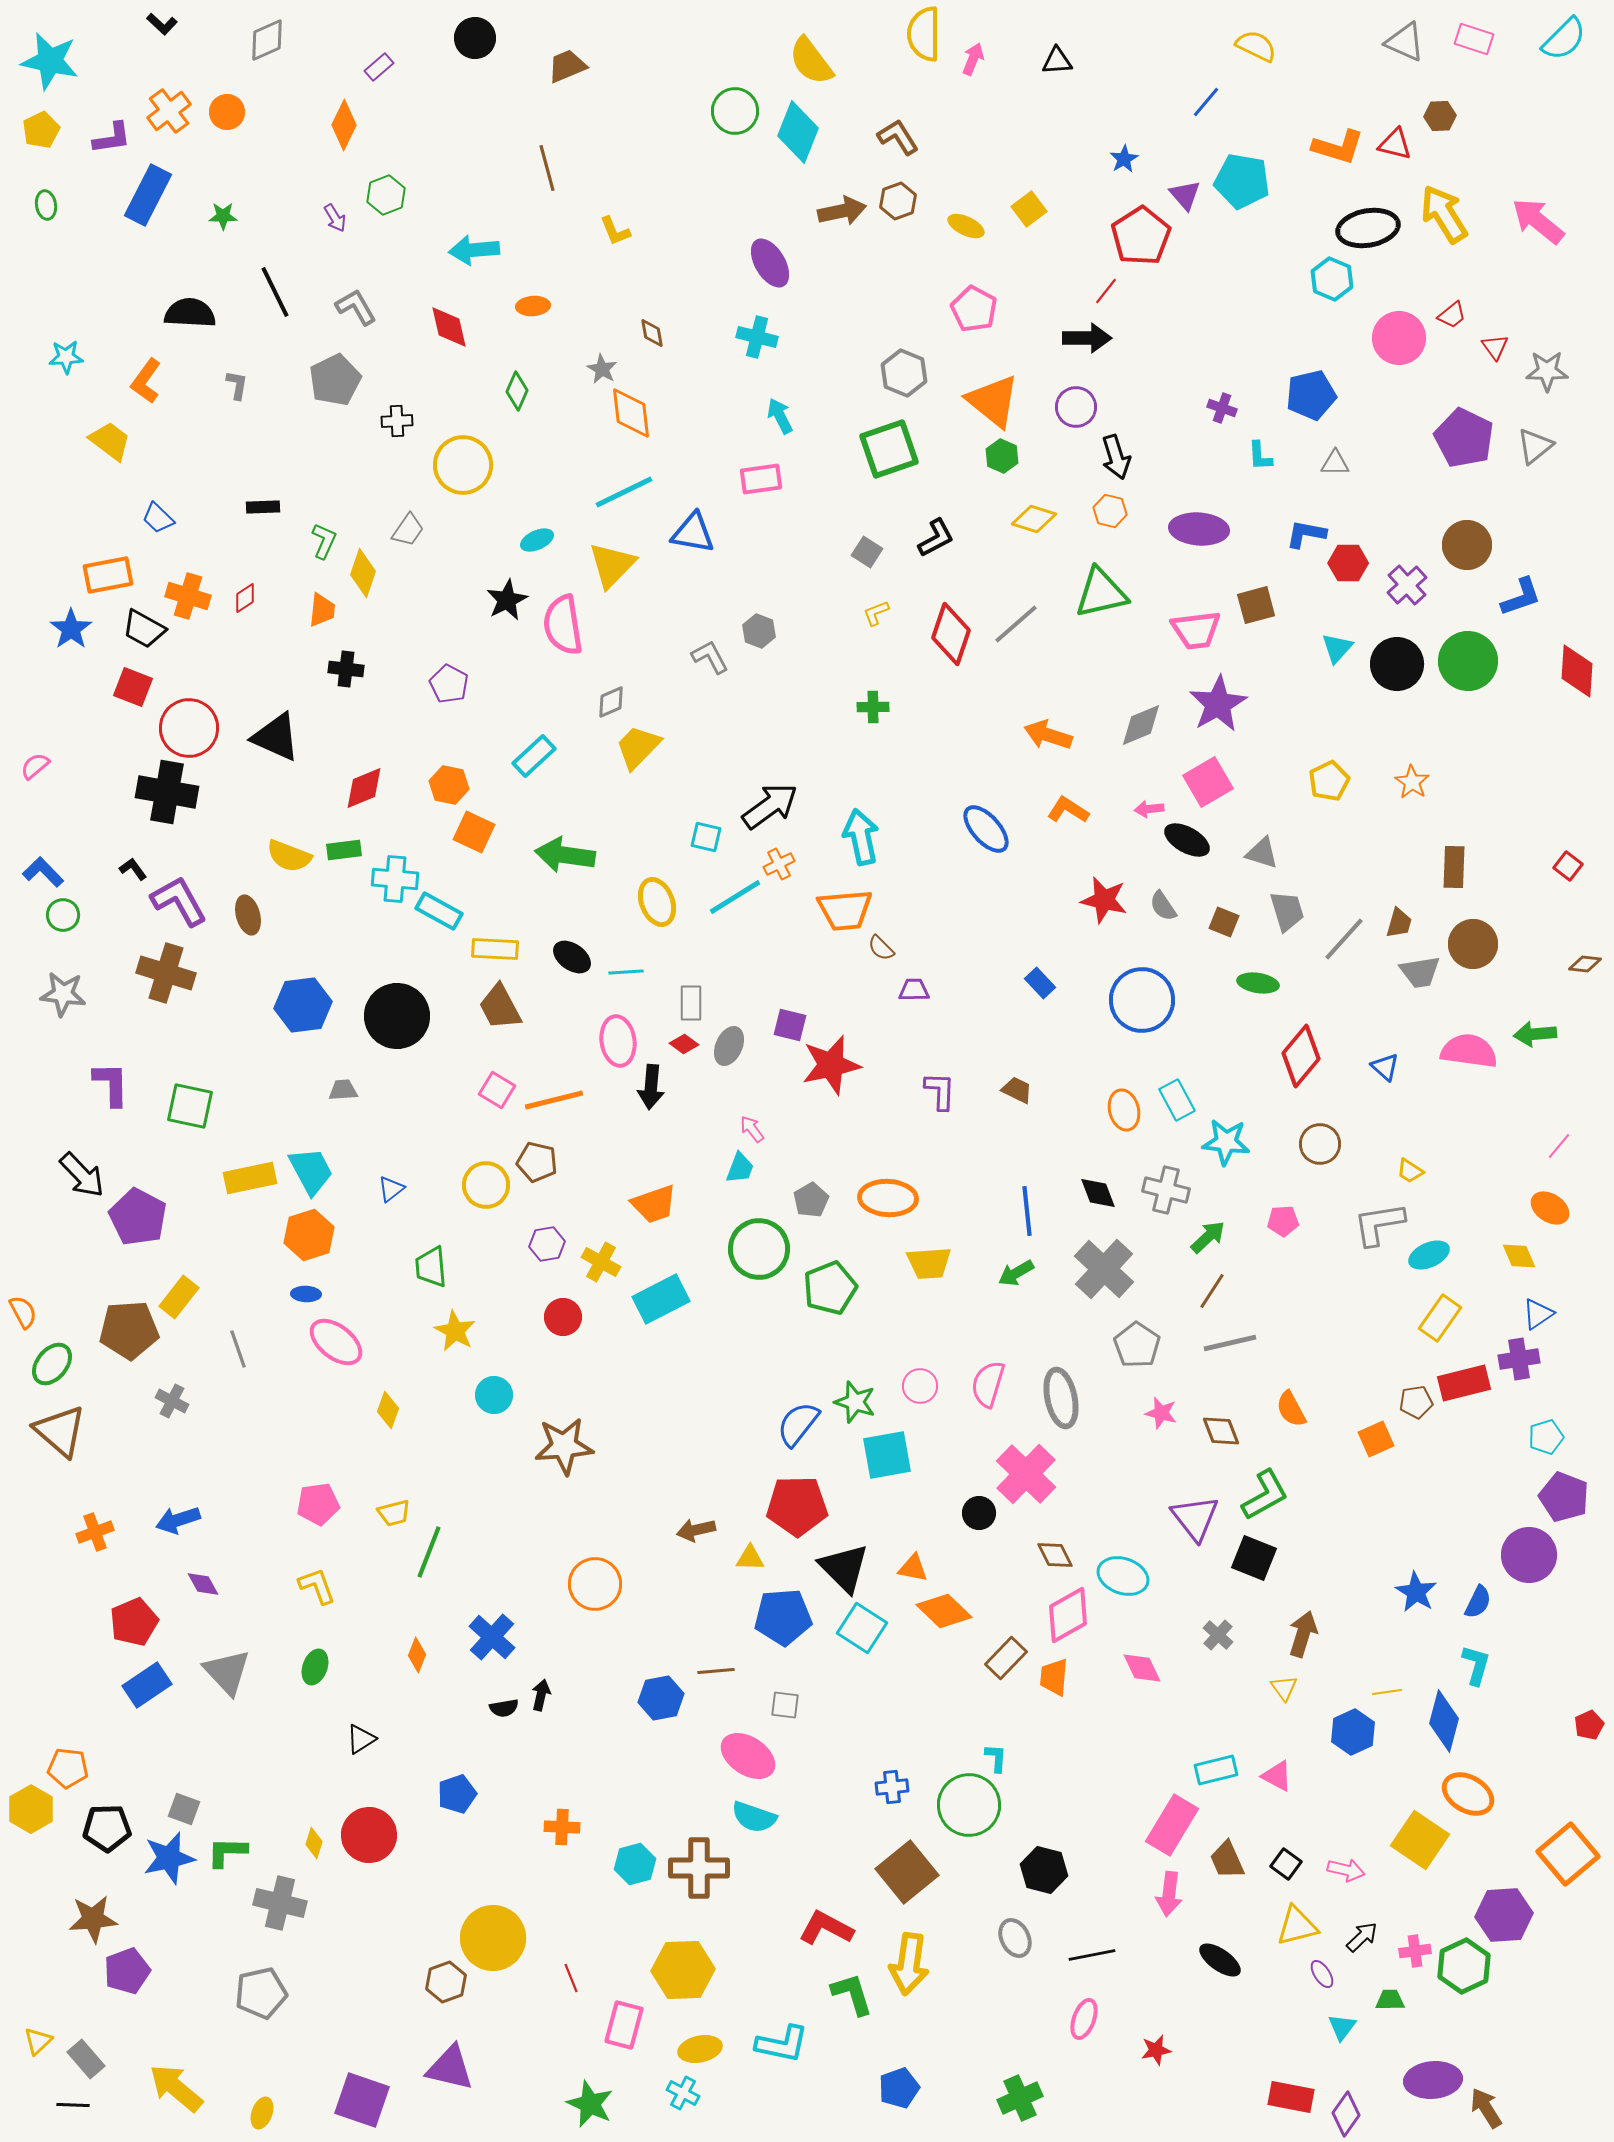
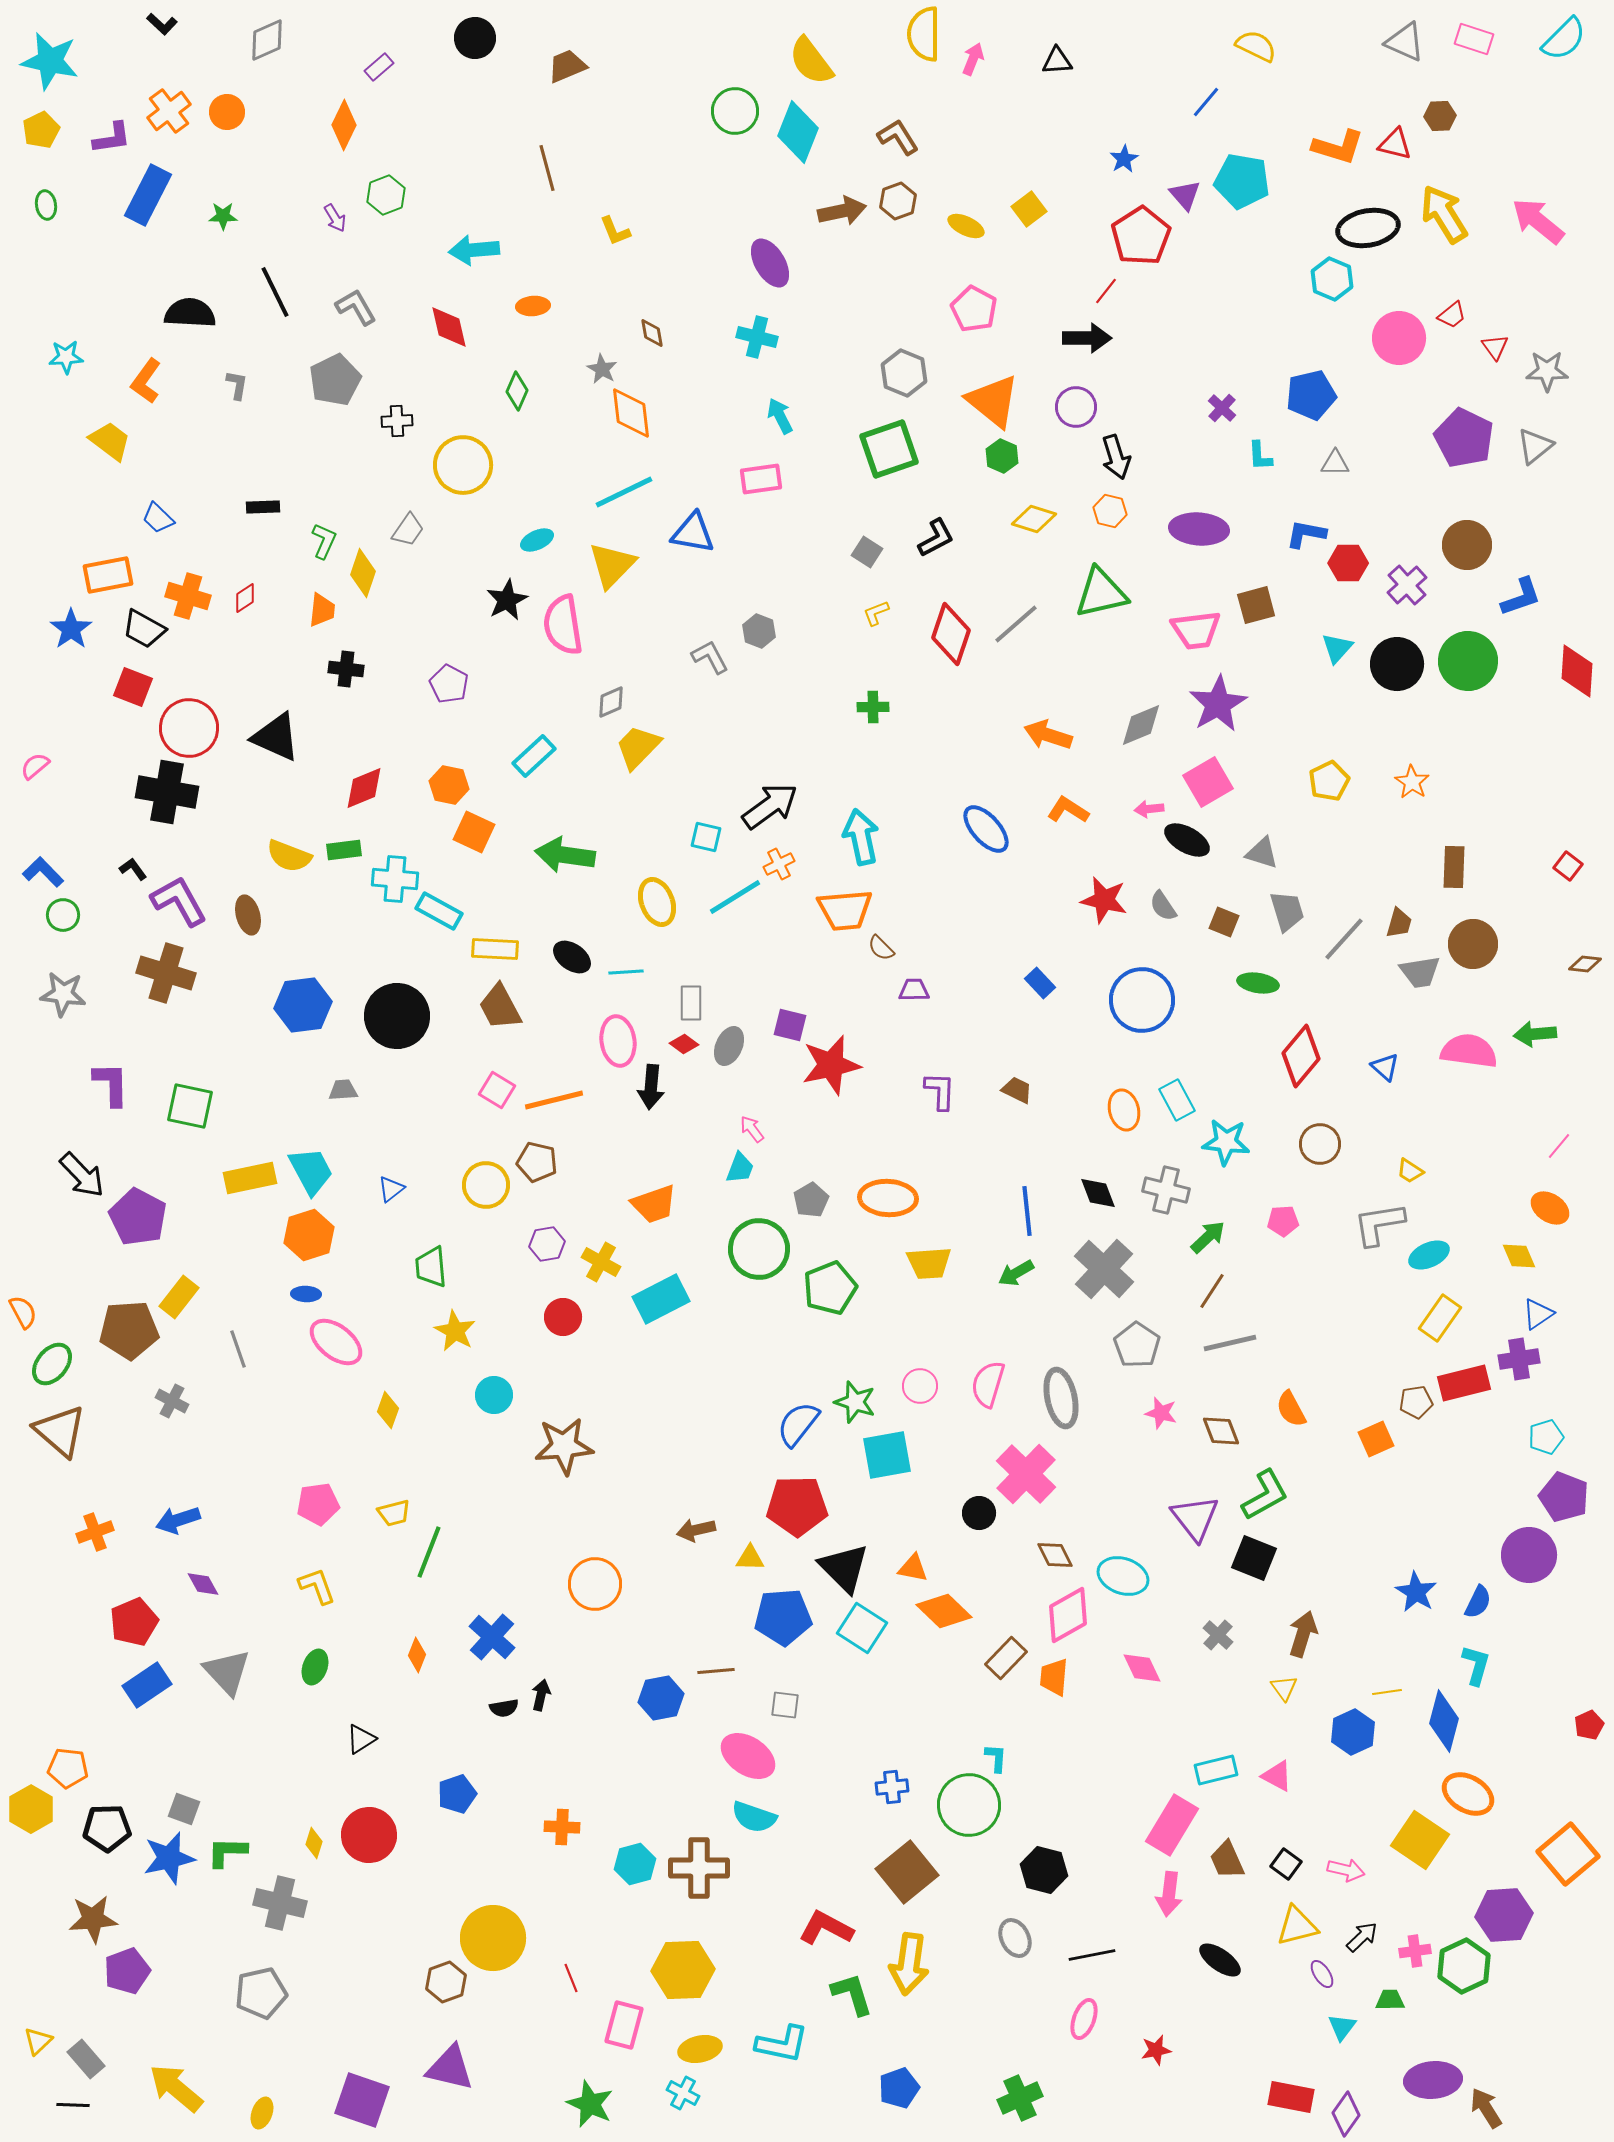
purple cross at (1222, 408): rotated 24 degrees clockwise
